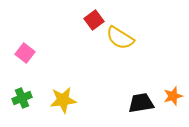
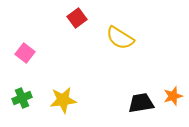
red square: moved 17 px left, 2 px up
